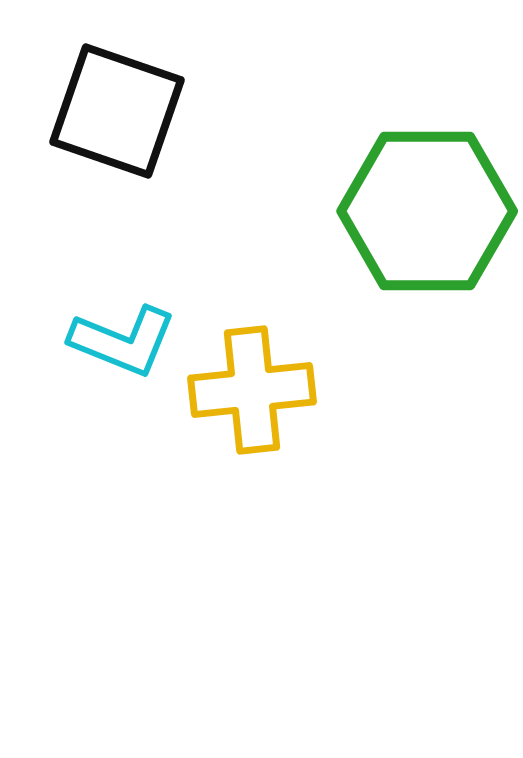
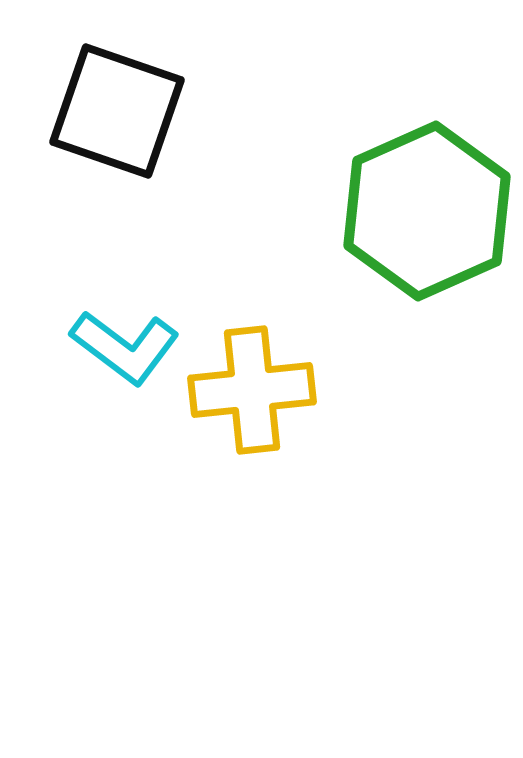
green hexagon: rotated 24 degrees counterclockwise
cyan L-shape: moved 2 px right, 6 px down; rotated 15 degrees clockwise
